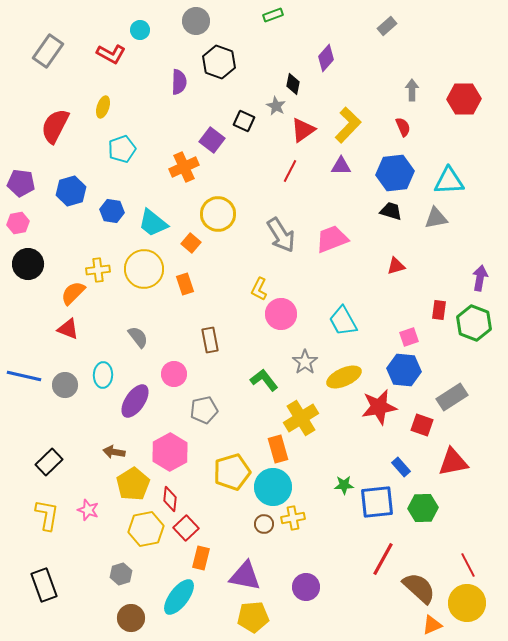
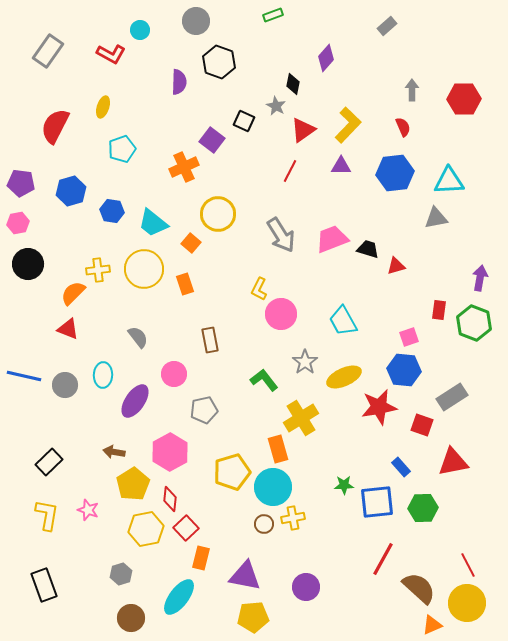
black trapezoid at (391, 211): moved 23 px left, 38 px down
